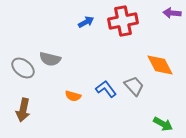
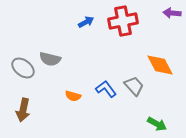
green arrow: moved 6 px left
